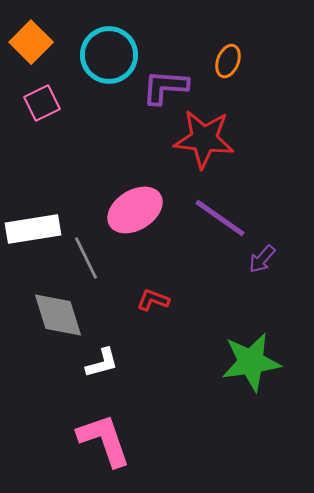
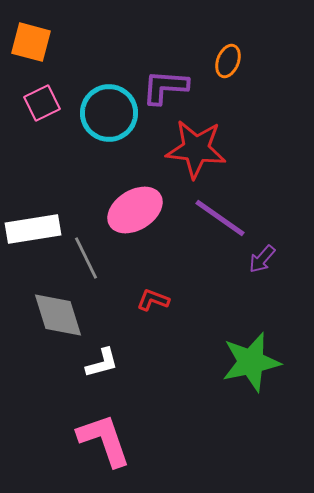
orange square: rotated 30 degrees counterclockwise
cyan circle: moved 58 px down
red star: moved 8 px left, 10 px down
green star: rotated 4 degrees counterclockwise
